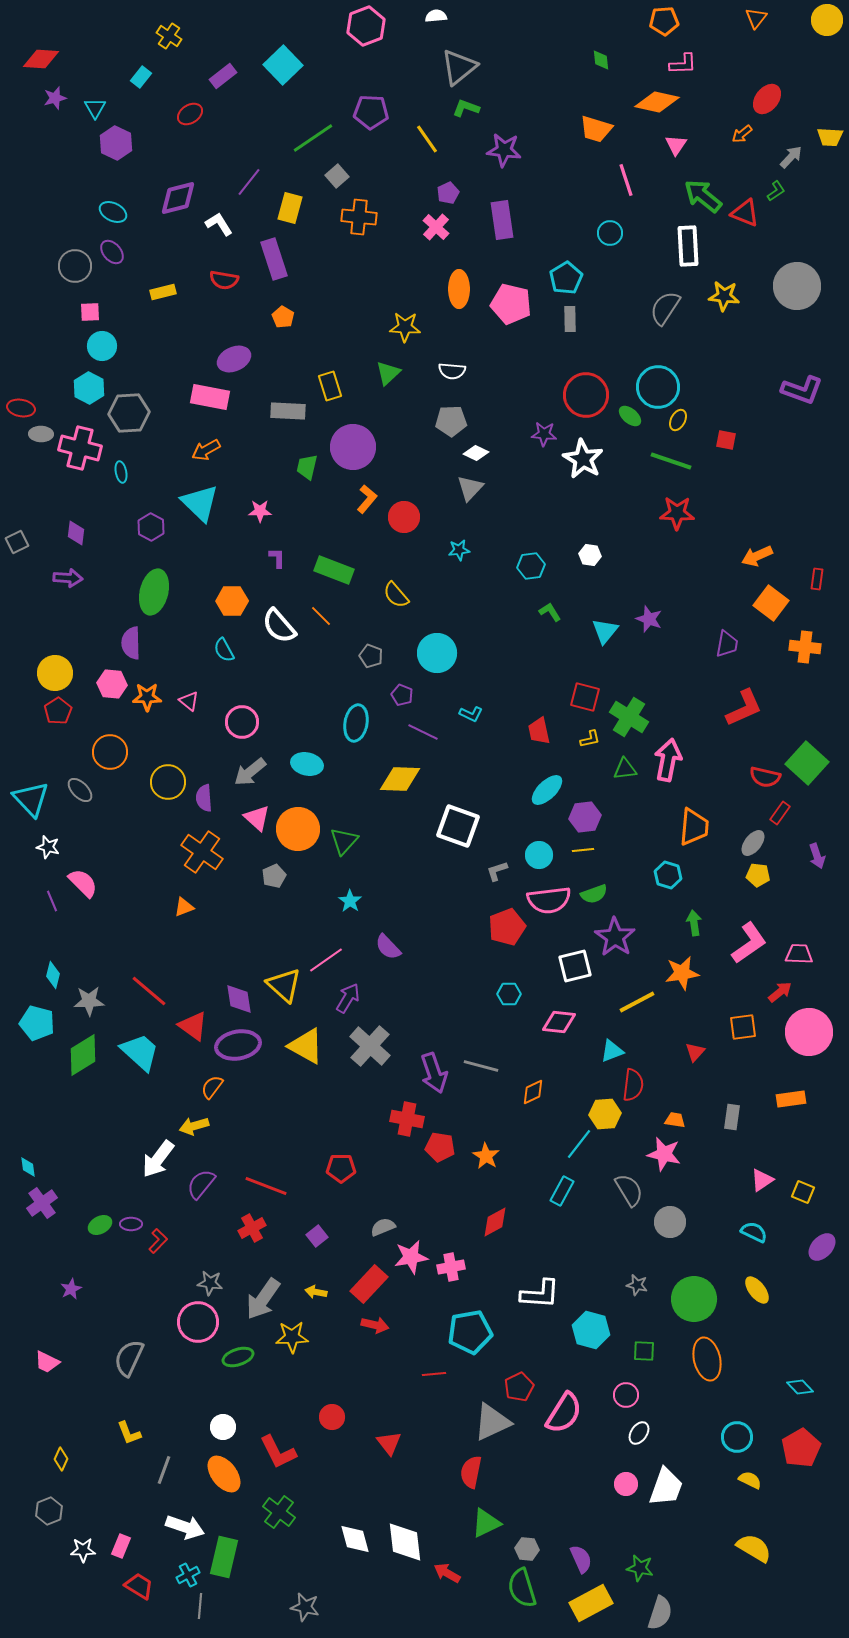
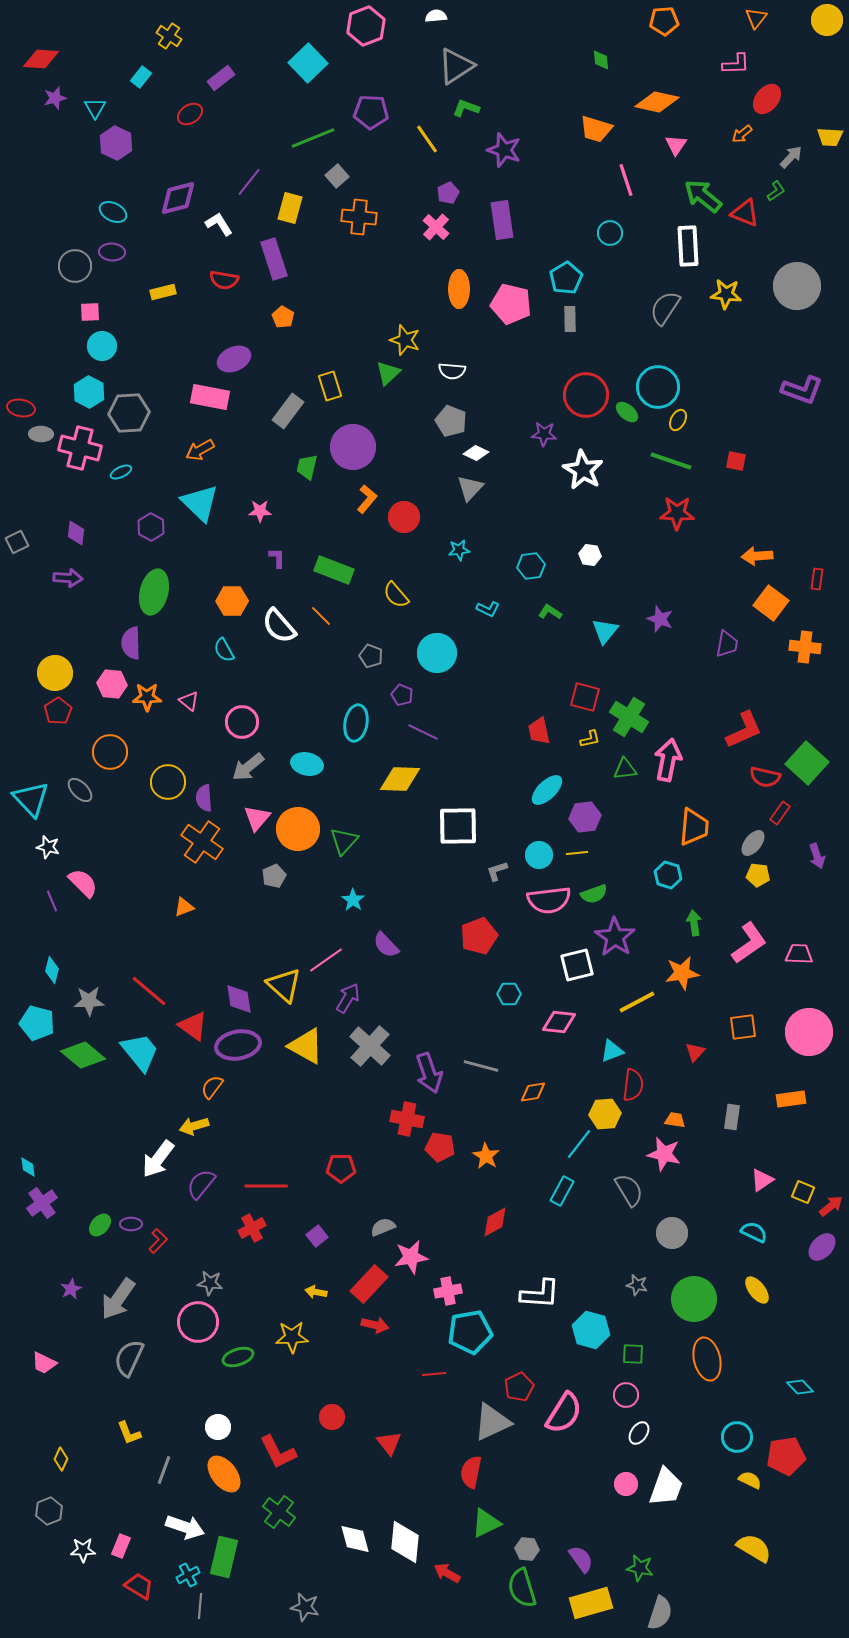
pink L-shape at (683, 64): moved 53 px right
cyan square at (283, 65): moved 25 px right, 2 px up
gray triangle at (459, 67): moved 3 px left, 1 px up; rotated 6 degrees clockwise
purple rectangle at (223, 76): moved 2 px left, 2 px down
green line at (313, 138): rotated 12 degrees clockwise
purple star at (504, 150): rotated 12 degrees clockwise
purple ellipse at (112, 252): rotated 45 degrees counterclockwise
yellow star at (724, 296): moved 2 px right, 2 px up
yellow star at (405, 327): moved 13 px down; rotated 16 degrees clockwise
cyan hexagon at (89, 388): moved 4 px down
gray rectangle at (288, 411): rotated 56 degrees counterclockwise
green ellipse at (630, 416): moved 3 px left, 4 px up
gray pentagon at (451, 421): rotated 24 degrees clockwise
red square at (726, 440): moved 10 px right, 21 px down
orange arrow at (206, 450): moved 6 px left
white star at (583, 459): moved 11 px down
cyan ellipse at (121, 472): rotated 75 degrees clockwise
orange arrow at (757, 556): rotated 20 degrees clockwise
green L-shape at (550, 612): rotated 25 degrees counterclockwise
purple star at (649, 619): moved 11 px right
red L-shape at (744, 708): moved 22 px down
cyan L-shape at (471, 714): moved 17 px right, 105 px up
gray arrow at (250, 772): moved 2 px left, 5 px up
pink triangle at (257, 818): rotated 28 degrees clockwise
white square at (458, 826): rotated 21 degrees counterclockwise
yellow line at (583, 850): moved 6 px left, 3 px down
orange cross at (202, 852): moved 10 px up
cyan star at (350, 901): moved 3 px right, 1 px up
red pentagon at (507, 927): moved 28 px left, 9 px down
purple semicircle at (388, 947): moved 2 px left, 2 px up
white square at (575, 966): moved 2 px right, 1 px up
cyan diamond at (53, 975): moved 1 px left, 5 px up
red arrow at (780, 992): moved 51 px right, 214 px down
cyan trapezoid at (140, 1052): rotated 9 degrees clockwise
green diamond at (83, 1055): rotated 72 degrees clockwise
purple arrow at (434, 1073): moved 5 px left
orange diamond at (533, 1092): rotated 16 degrees clockwise
red line at (266, 1186): rotated 21 degrees counterclockwise
gray circle at (670, 1222): moved 2 px right, 11 px down
green ellipse at (100, 1225): rotated 20 degrees counterclockwise
pink cross at (451, 1267): moved 3 px left, 24 px down
gray arrow at (263, 1299): moved 145 px left
green square at (644, 1351): moved 11 px left, 3 px down
pink trapezoid at (47, 1362): moved 3 px left, 1 px down
white circle at (223, 1427): moved 5 px left
red pentagon at (801, 1448): moved 15 px left, 8 px down; rotated 21 degrees clockwise
white diamond at (405, 1542): rotated 12 degrees clockwise
purple semicircle at (581, 1559): rotated 12 degrees counterclockwise
yellow rectangle at (591, 1603): rotated 12 degrees clockwise
